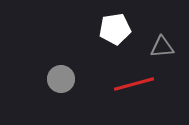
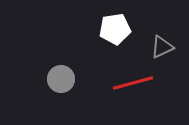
gray triangle: rotated 20 degrees counterclockwise
red line: moved 1 px left, 1 px up
